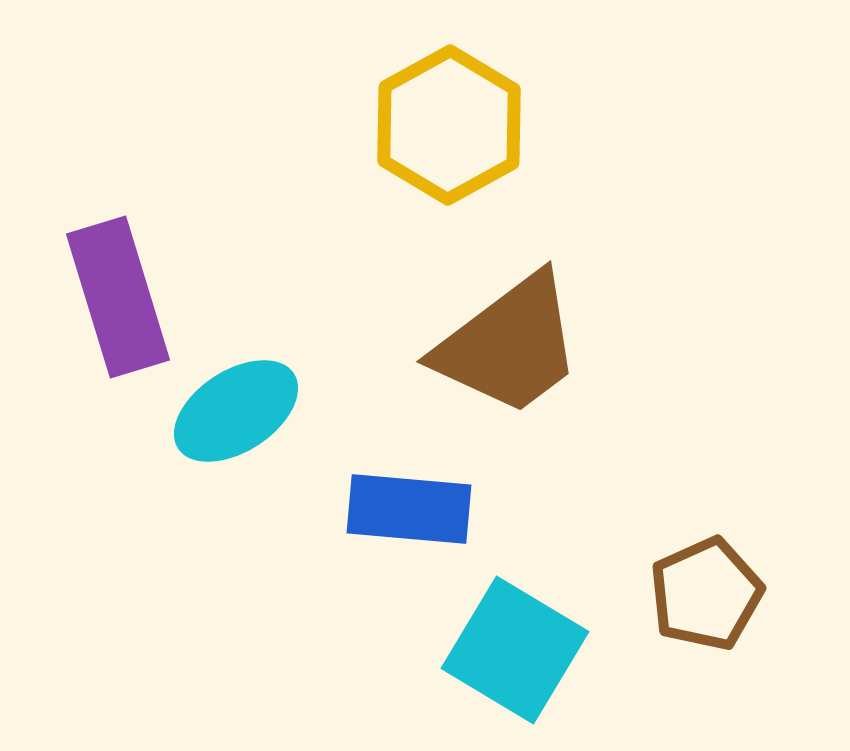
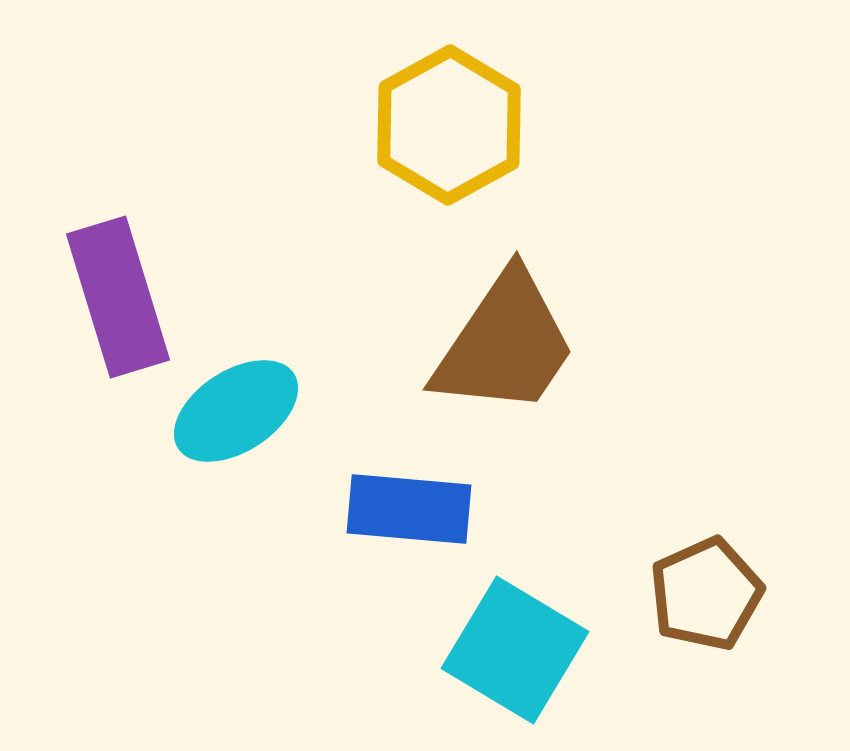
brown trapezoid: moved 4 px left, 1 px up; rotated 19 degrees counterclockwise
